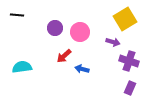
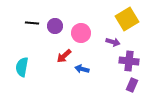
black line: moved 15 px right, 8 px down
yellow square: moved 2 px right
purple circle: moved 2 px up
pink circle: moved 1 px right, 1 px down
purple cross: rotated 12 degrees counterclockwise
cyan semicircle: rotated 72 degrees counterclockwise
purple rectangle: moved 2 px right, 3 px up
